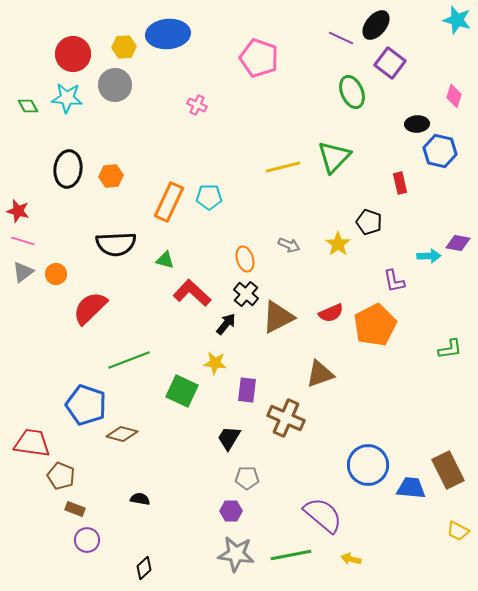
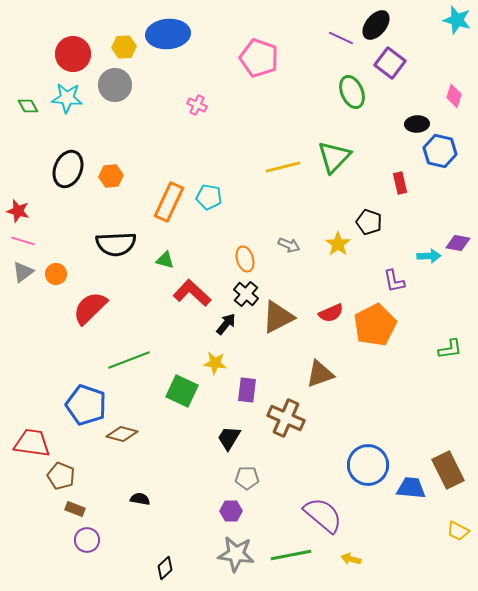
black ellipse at (68, 169): rotated 15 degrees clockwise
cyan pentagon at (209, 197): rotated 10 degrees clockwise
black diamond at (144, 568): moved 21 px right
